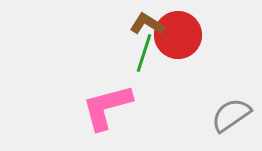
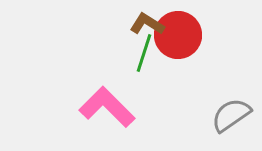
pink L-shape: rotated 60 degrees clockwise
